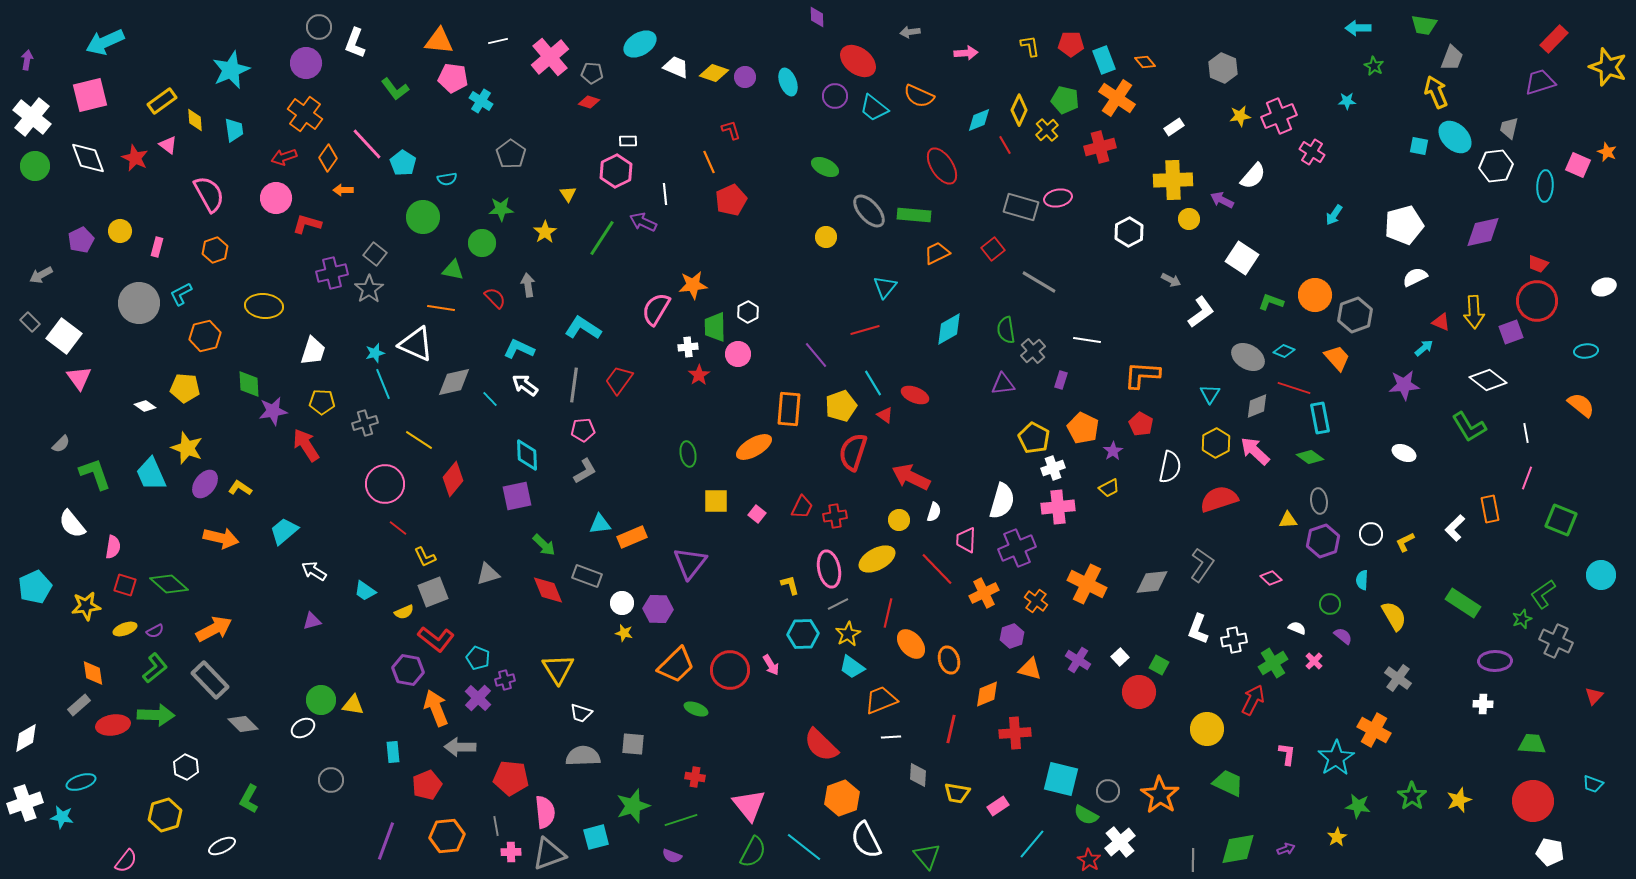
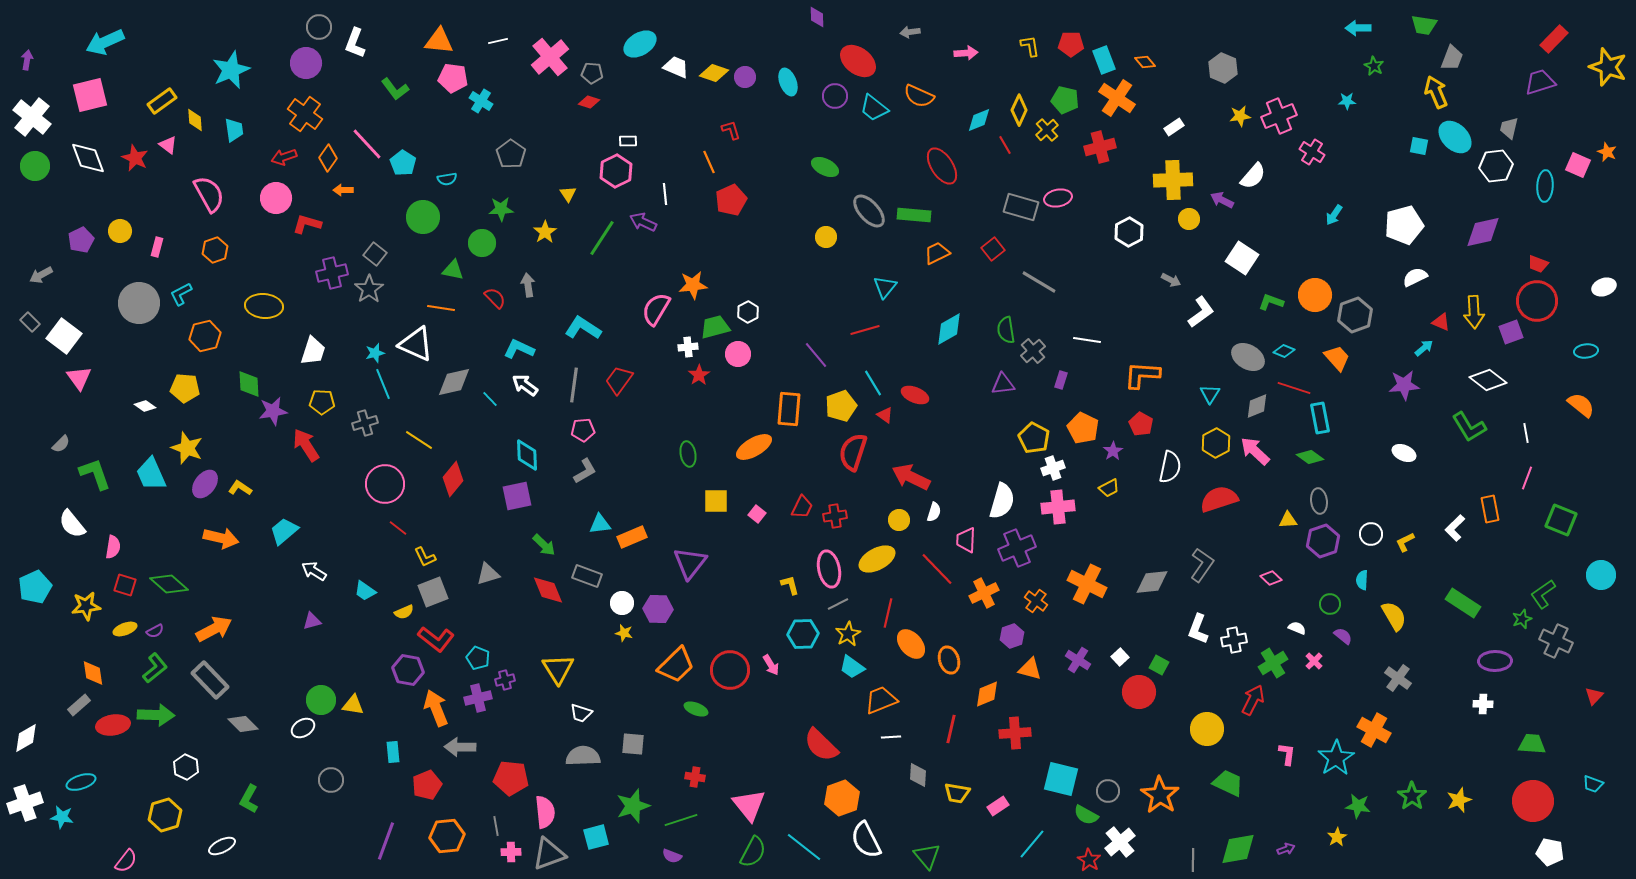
green trapezoid at (715, 327): rotated 76 degrees clockwise
purple cross at (478, 698): rotated 32 degrees clockwise
